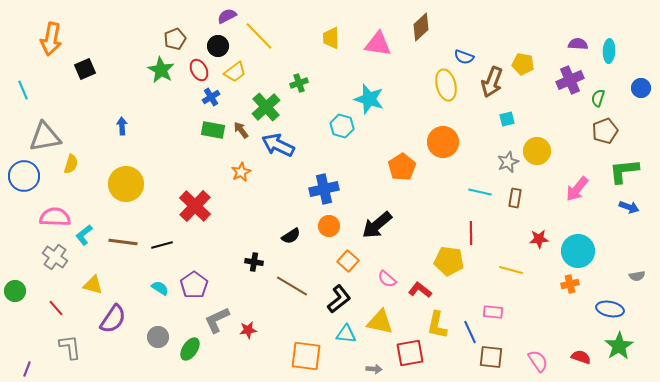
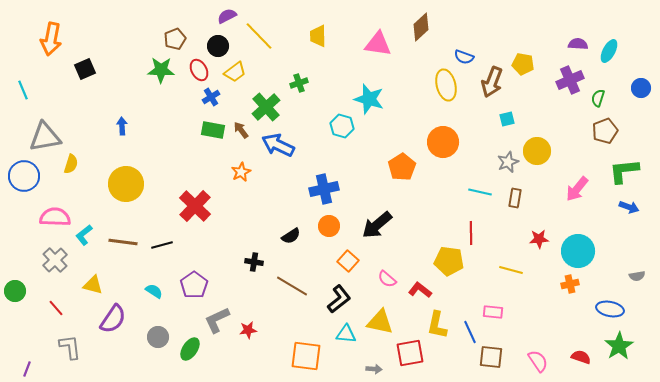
yellow trapezoid at (331, 38): moved 13 px left, 2 px up
cyan ellipse at (609, 51): rotated 25 degrees clockwise
green star at (161, 70): rotated 28 degrees counterclockwise
gray cross at (55, 257): moved 3 px down; rotated 10 degrees clockwise
cyan semicircle at (160, 288): moved 6 px left, 3 px down
